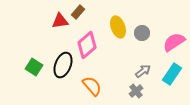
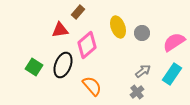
red triangle: moved 9 px down
gray cross: moved 1 px right, 1 px down
